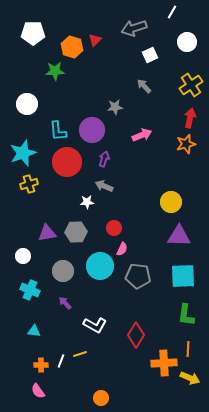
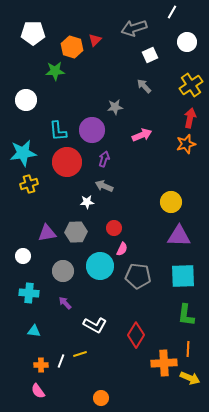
white circle at (27, 104): moved 1 px left, 4 px up
cyan star at (23, 153): rotated 12 degrees clockwise
cyan cross at (30, 290): moved 1 px left, 3 px down; rotated 18 degrees counterclockwise
